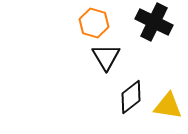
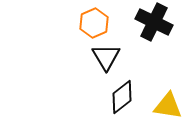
orange hexagon: rotated 20 degrees clockwise
black diamond: moved 9 px left
